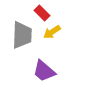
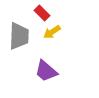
gray trapezoid: moved 3 px left, 1 px down
purple trapezoid: moved 2 px right
